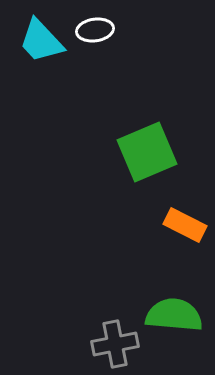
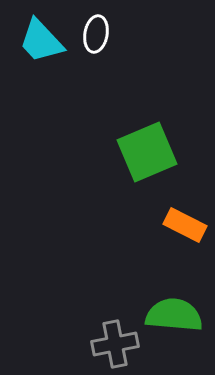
white ellipse: moved 1 px right, 4 px down; rotated 72 degrees counterclockwise
